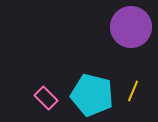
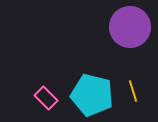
purple circle: moved 1 px left
yellow line: rotated 40 degrees counterclockwise
